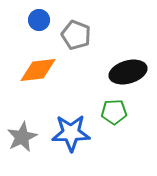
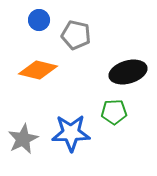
gray pentagon: rotated 8 degrees counterclockwise
orange diamond: rotated 21 degrees clockwise
gray star: moved 1 px right, 2 px down
